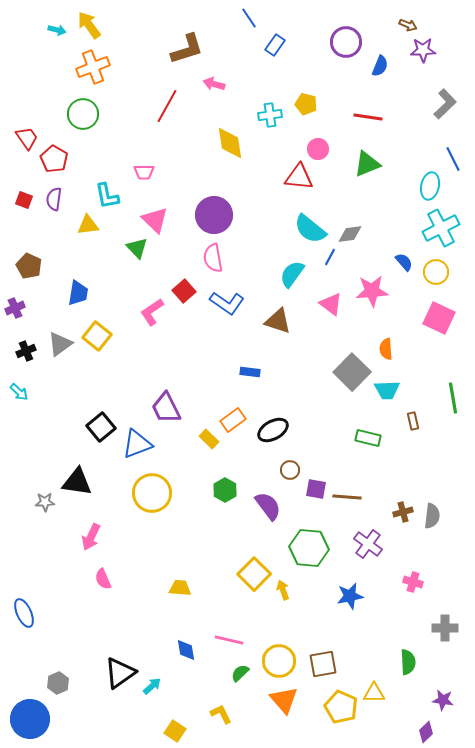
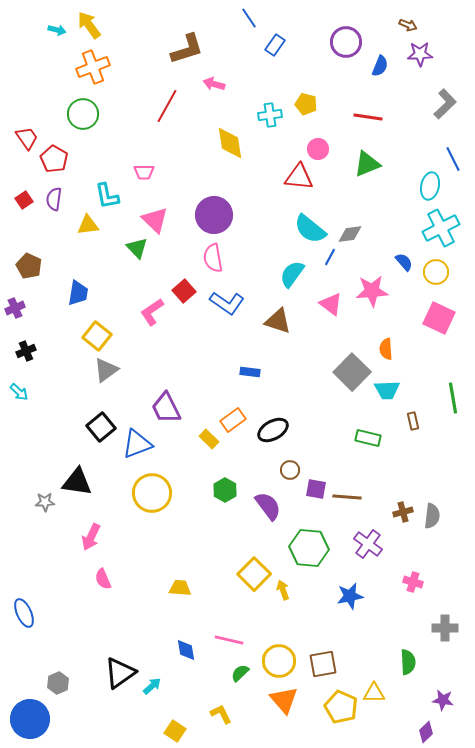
purple star at (423, 50): moved 3 px left, 4 px down
red square at (24, 200): rotated 36 degrees clockwise
gray triangle at (60, 344): moved 46 px right, 26 px down
